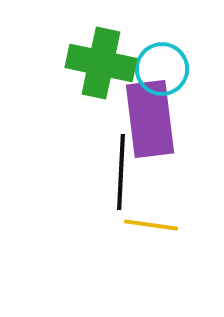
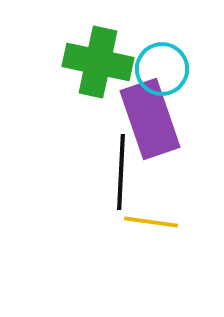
green cross: moved 3 px left, 1 px up
purple rectangle: rotated 12 degrees counterclockwise
yellow line: moved 3 px up
